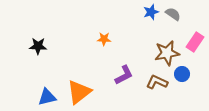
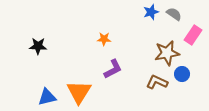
gray semicircle: moved 1 px right
pink rectangle: moved 2 px left, 7 px up
purple L-shape: moved 11 px left, 6 px up
orange triangle: rotated 20 degrees counterclockwise
